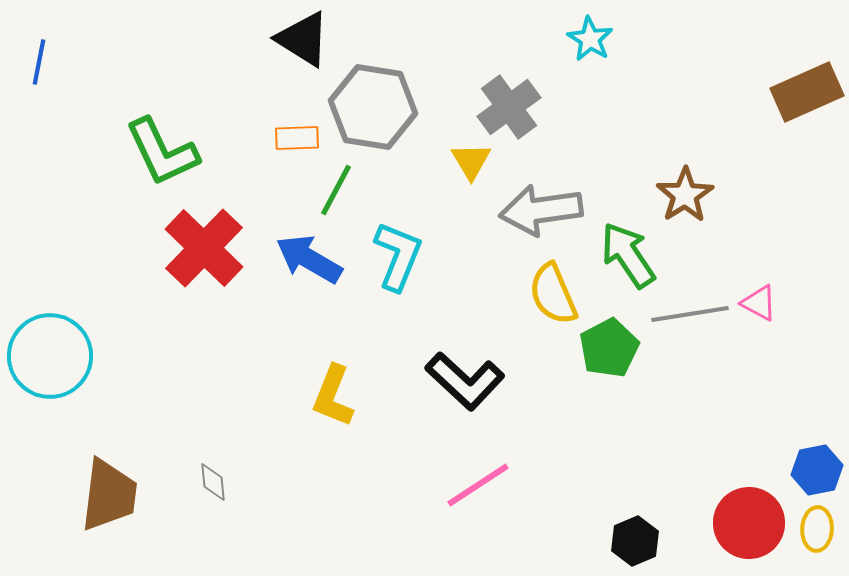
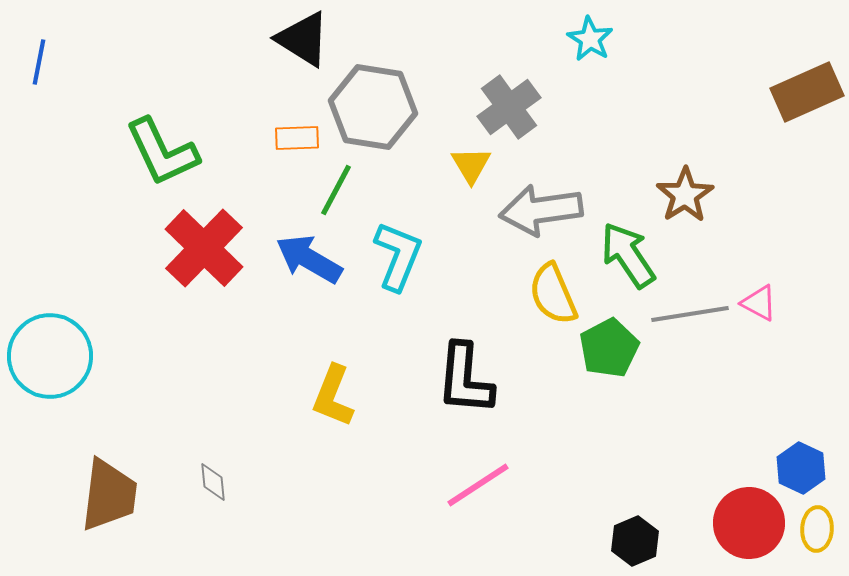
yellow triangle: moved 4 px down
black L-shape: moved 2 px up; rotated 52 degrees clockwise
blue hexagon: moved 16 px left, 2 px up; rotated 24 degrees counterclockwise
